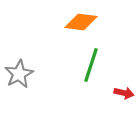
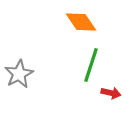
orange diamond: rotated 48 degrees clockwise
red arrow: moved 13 px left
